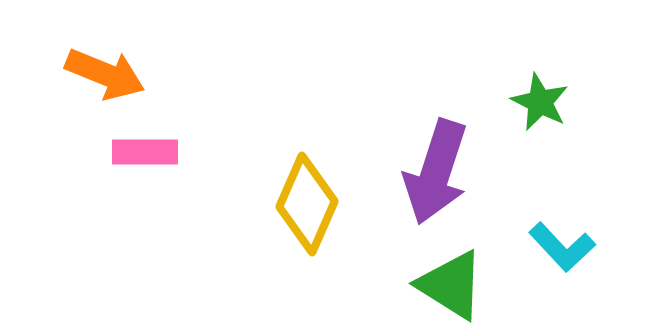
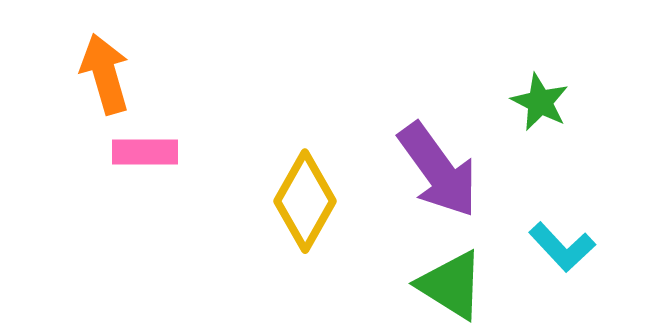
orange arrow: rotated 128 degrees counterclockwise
purple arrow: moved 2 px right, 2 px up; rotated 54 degrees counterclockwise
yellow diamond: moved 2 px left, 3 px up; rotated 6 degrees clockwise
